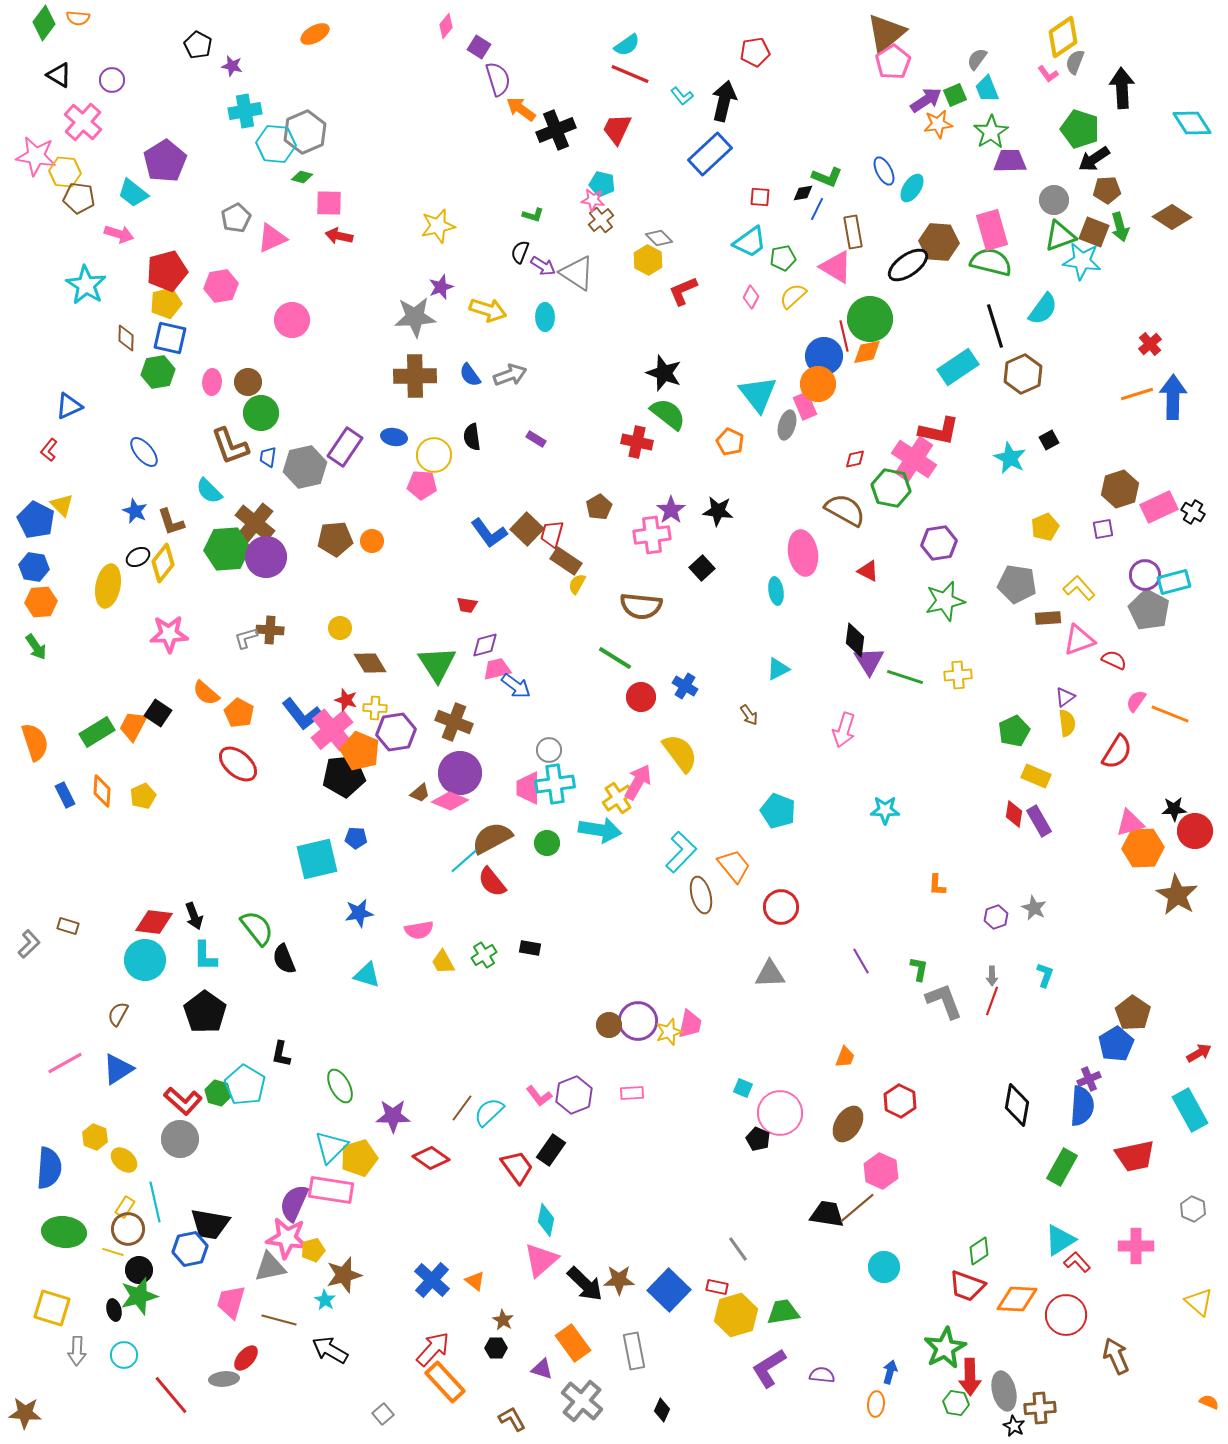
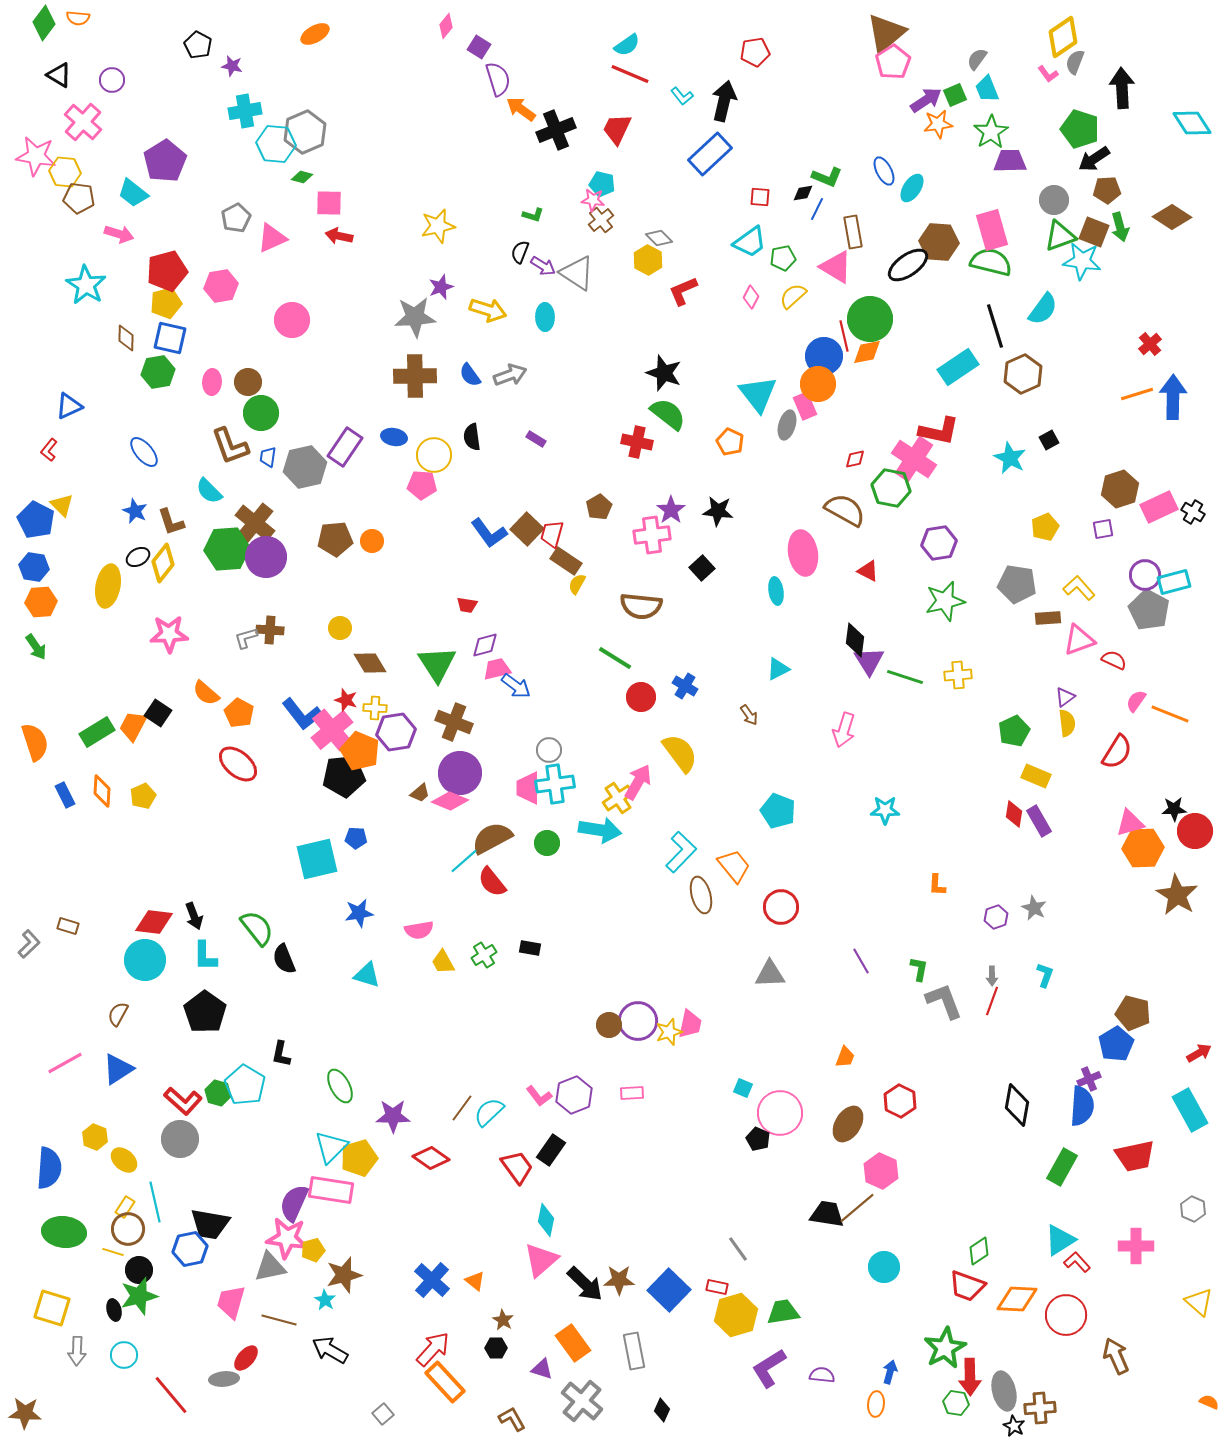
brown pentagon at (1133, 1013): rotated 20 degrees counterclockwise
